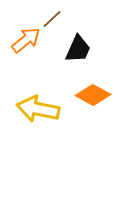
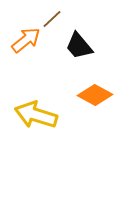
black trapezoid: moved 1 px right, 3 px up; rotated 116 degrees clockwise
orange diamond: moved 2 px right
yellow arrow: moved 2 px left, 6 px down; rotated 6 degrees clockwise
